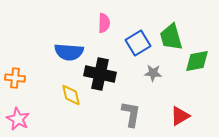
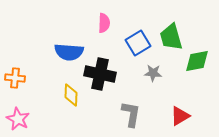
yellow diamond: rotated 15 degrees clockwise
